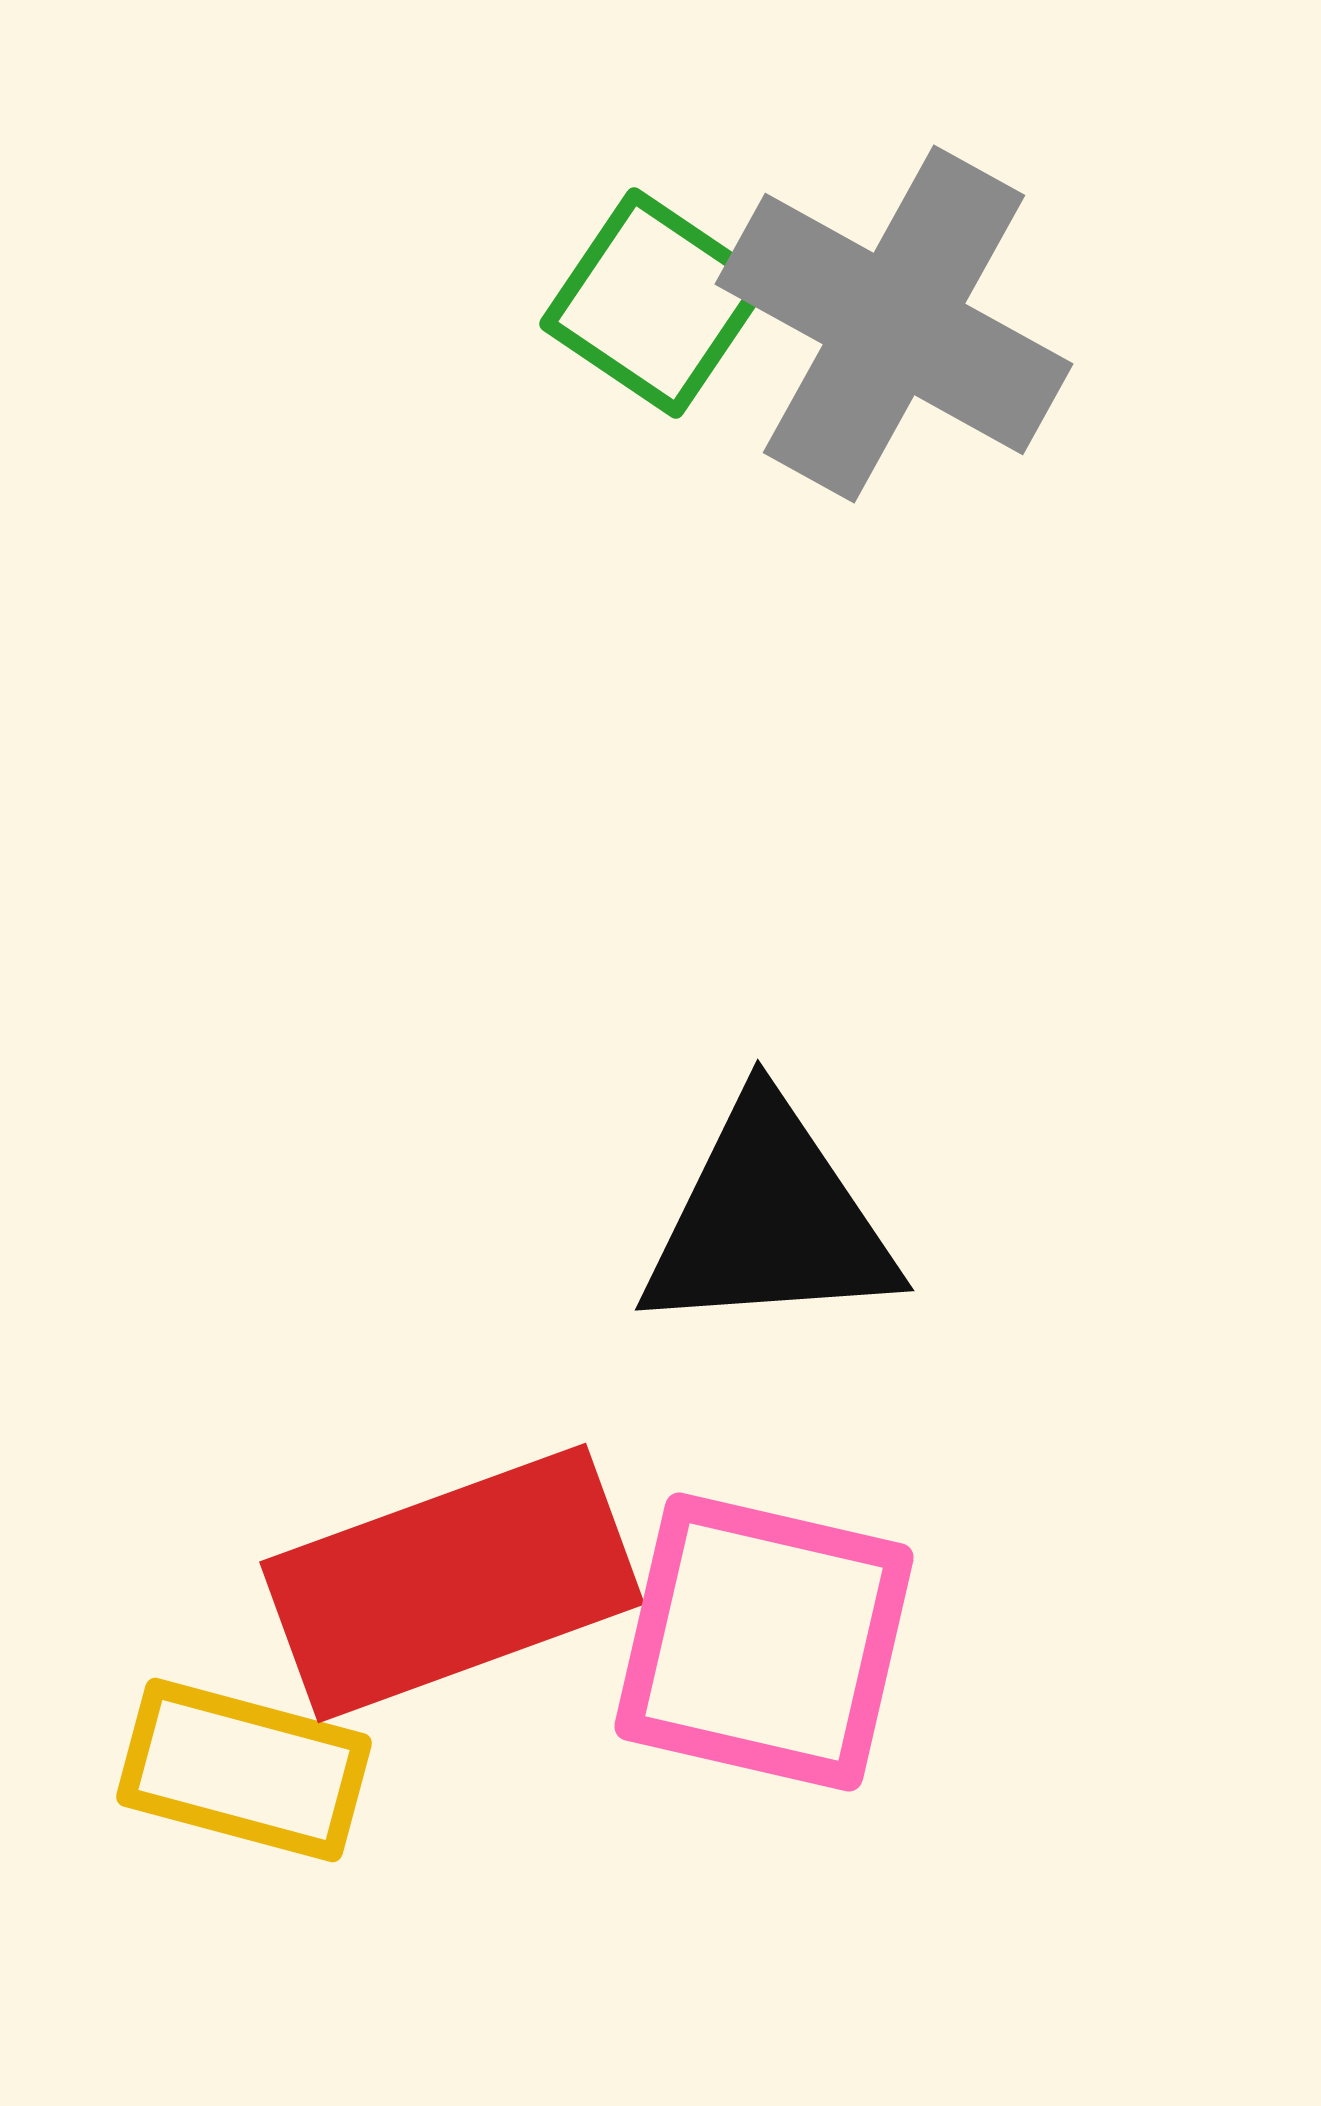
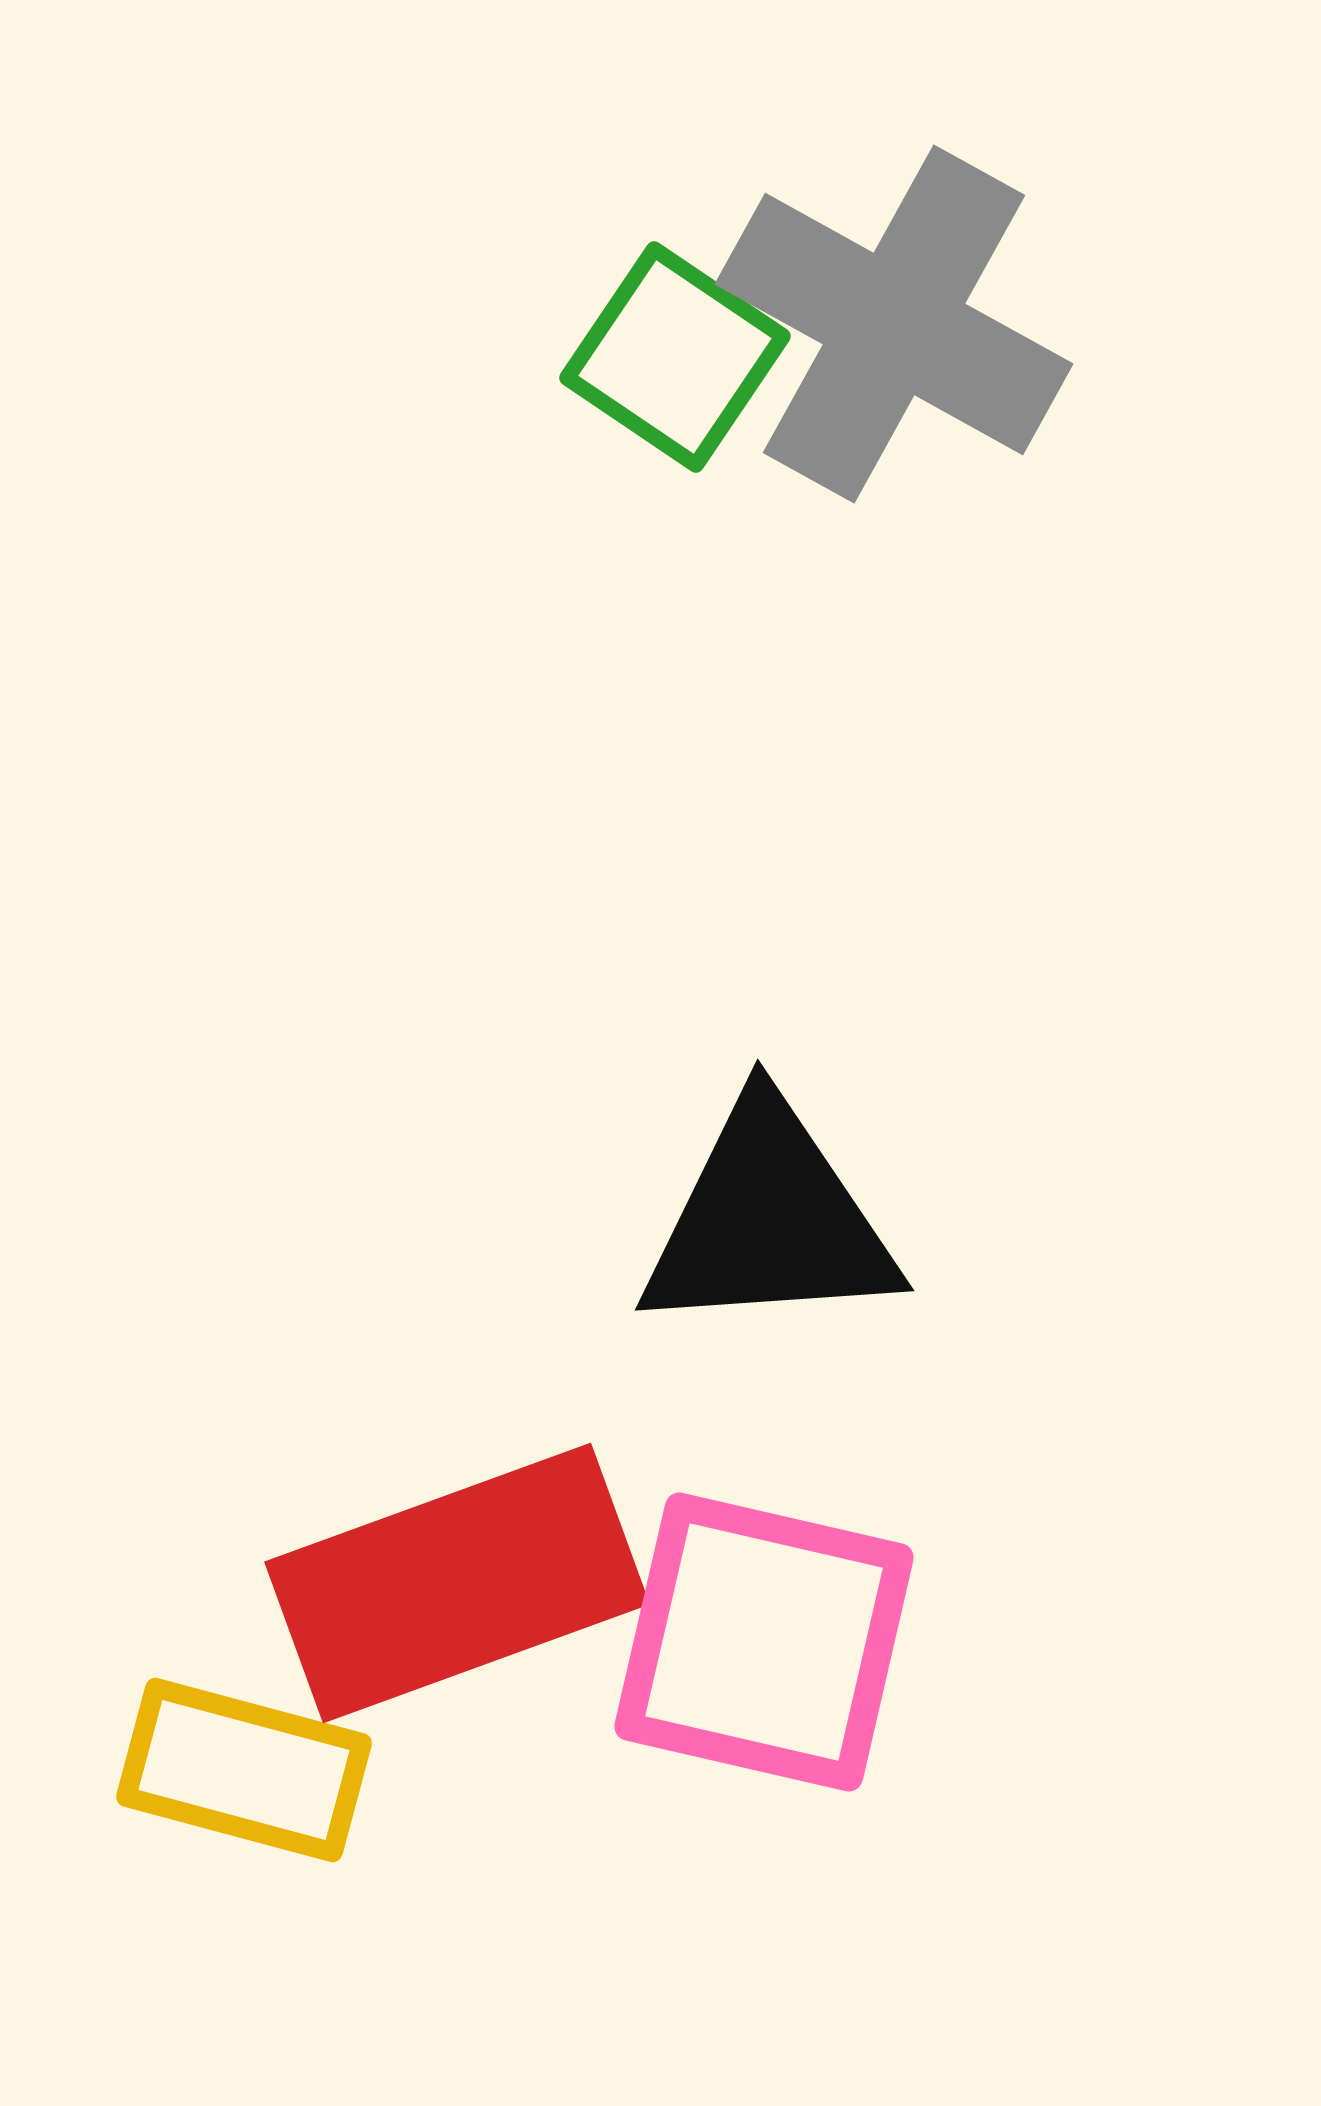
green square: moved 20 px right, 54 px down
red rectangle: moved 5 px right
